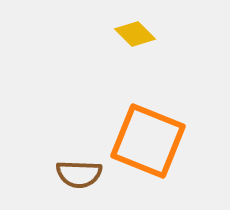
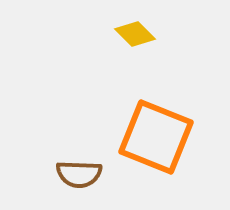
orange square: moved 8 px right, 4 px up
